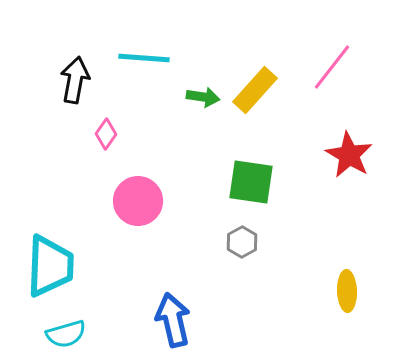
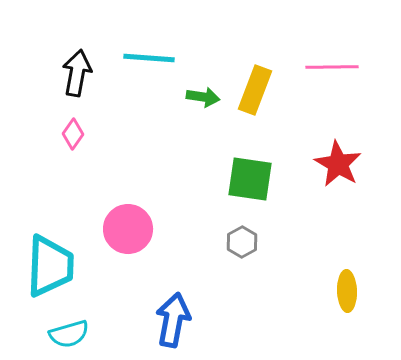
cyan line: moved 5 px right
pink line: rotated 51 degrees clockwise
black arrow: moved 2 px right, 7 px up
yellow rectangle: rotated 21 degrees counterclockwise
pink diamond: moved 33 px left
red star: moved 11 px left, 9 px down
green square: moved 1 px left, 3 px up
pink circle: moved 10 px left, 28 px down
blue arrow: rotated 24 degrees clockwise
cyan semicircle: moved 3 px right
